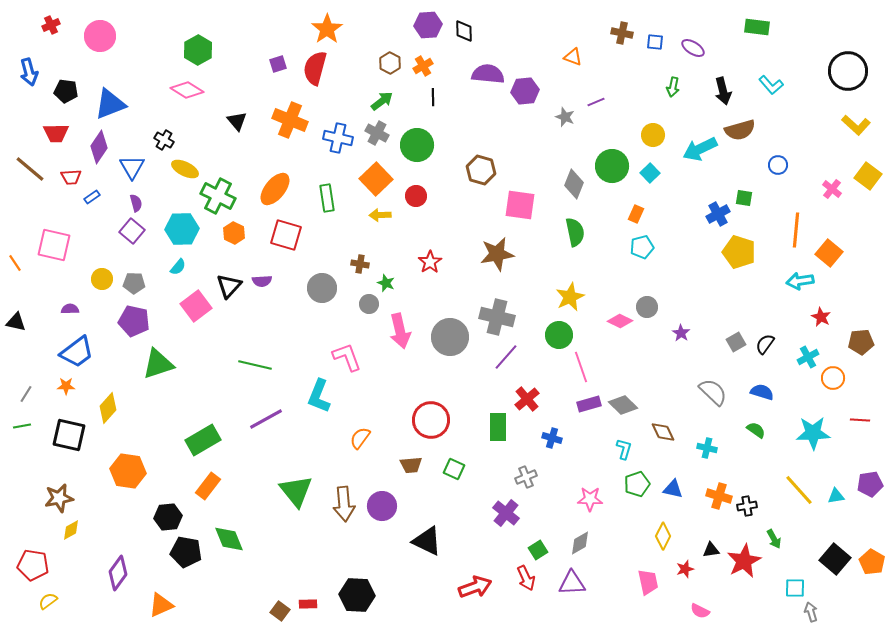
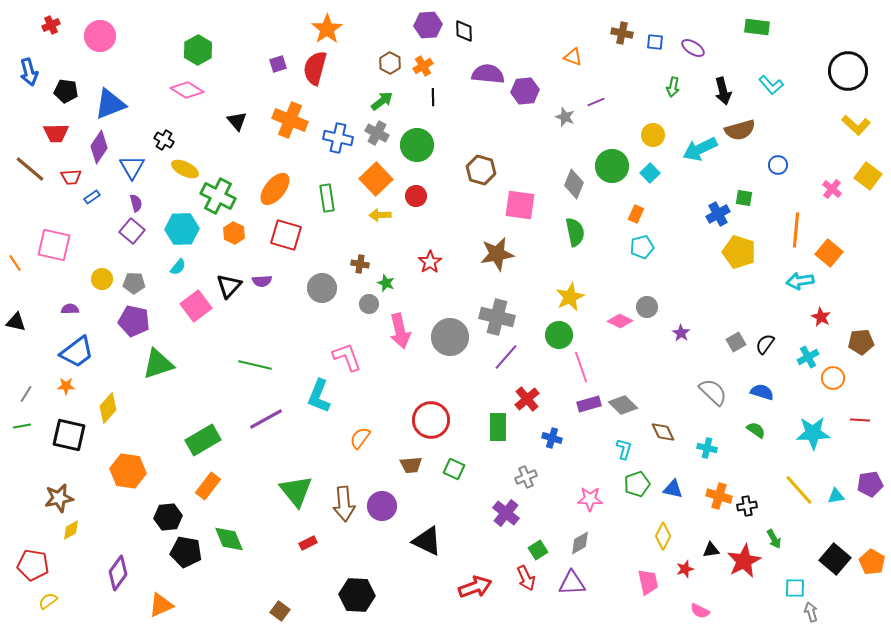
red rectangle at (308, 604): moved 61 px up; rotated 24 degrees counterclockwise
